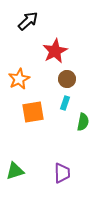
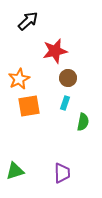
red star: rotated 15 degrees clockwise
brown circle: moved 1 px right, 1 px up
orange square: moved 4 px left, 6 px up
